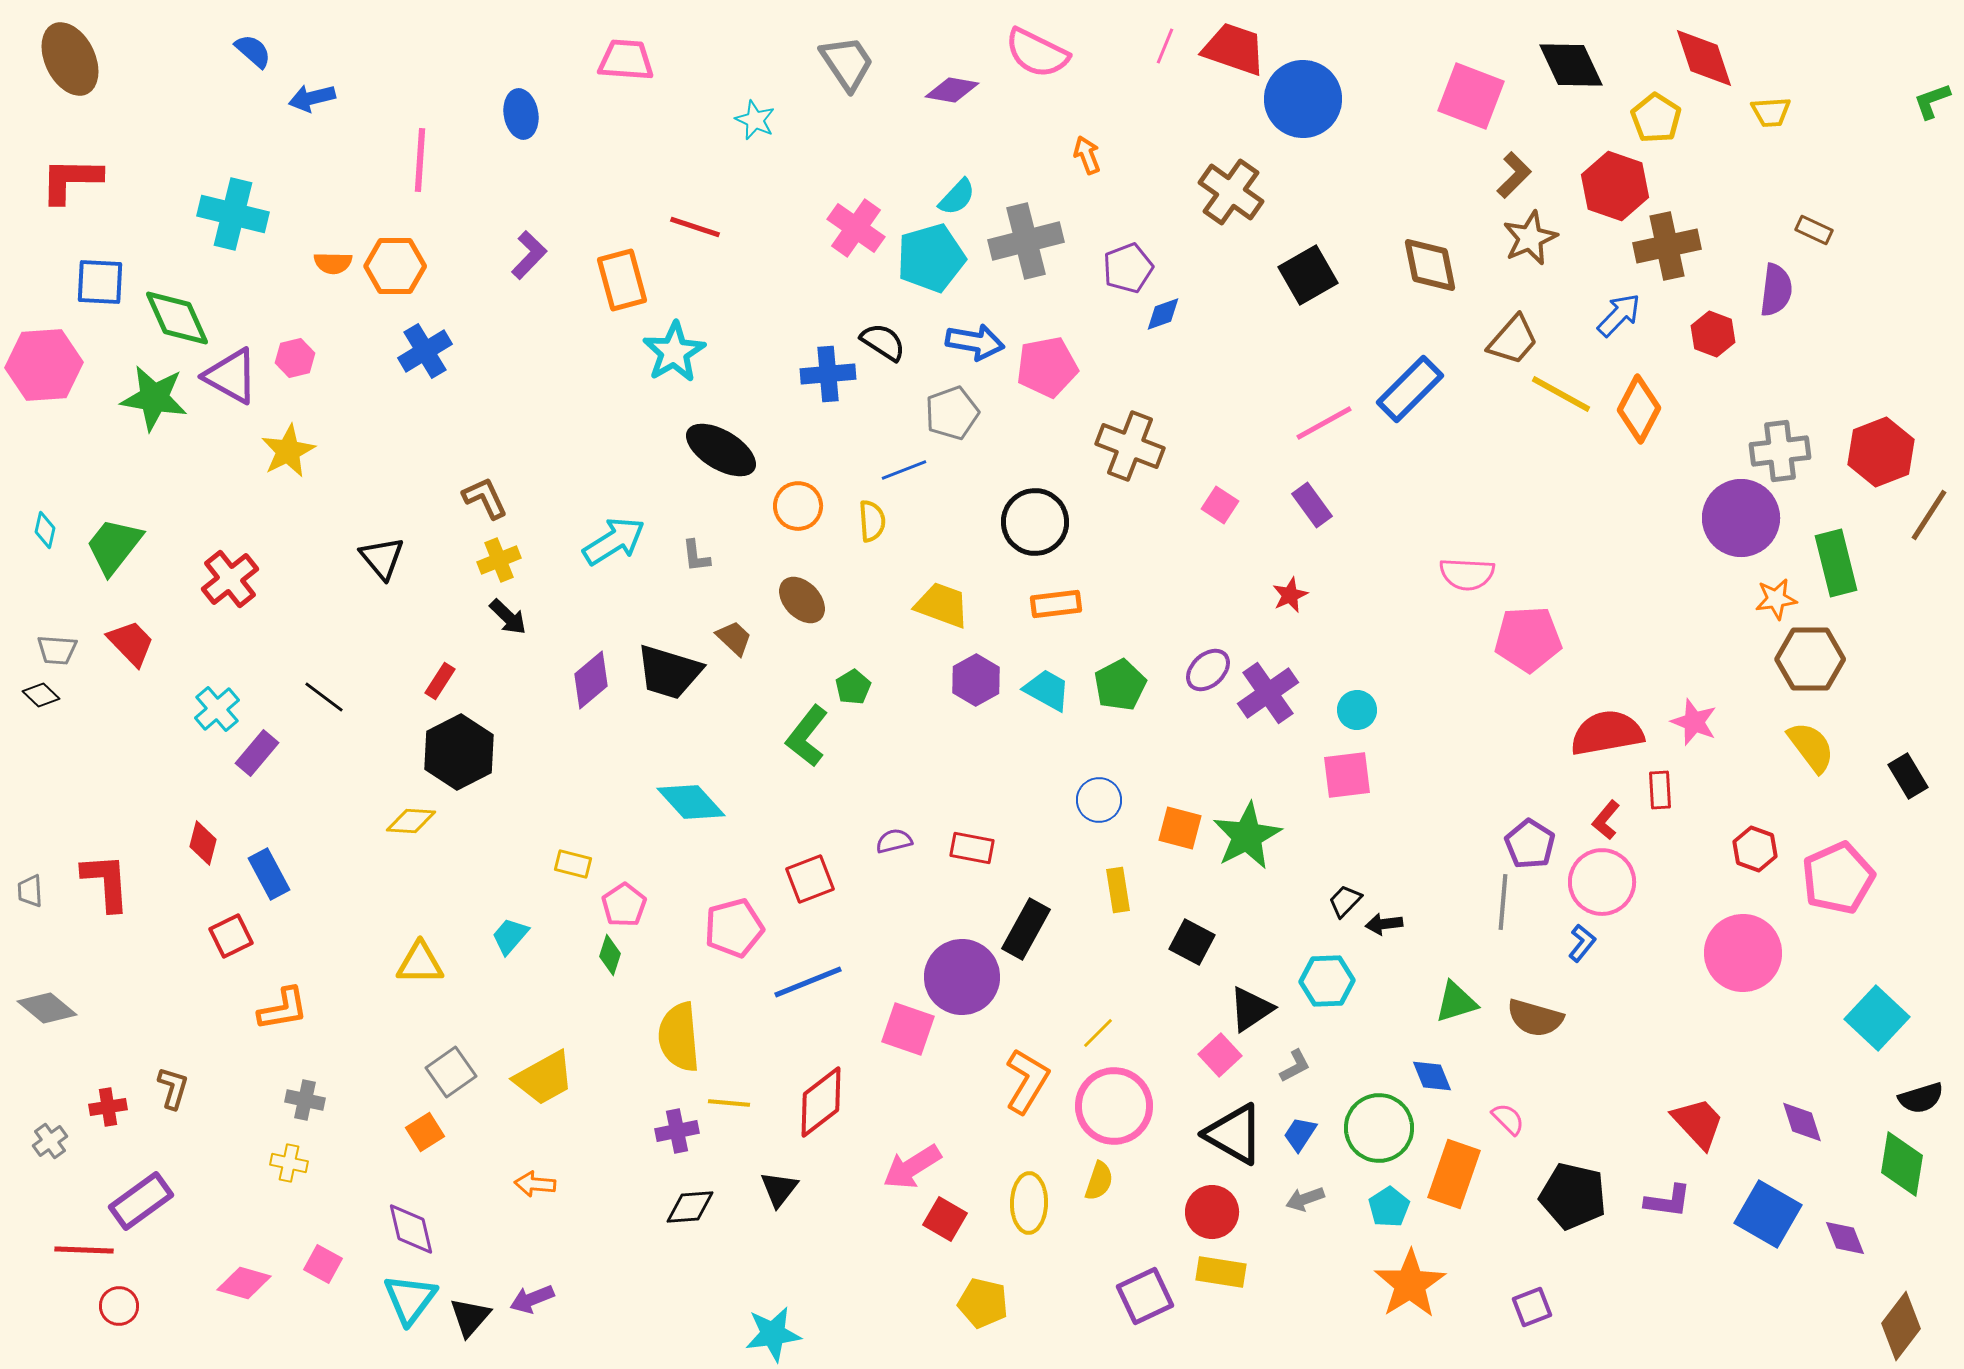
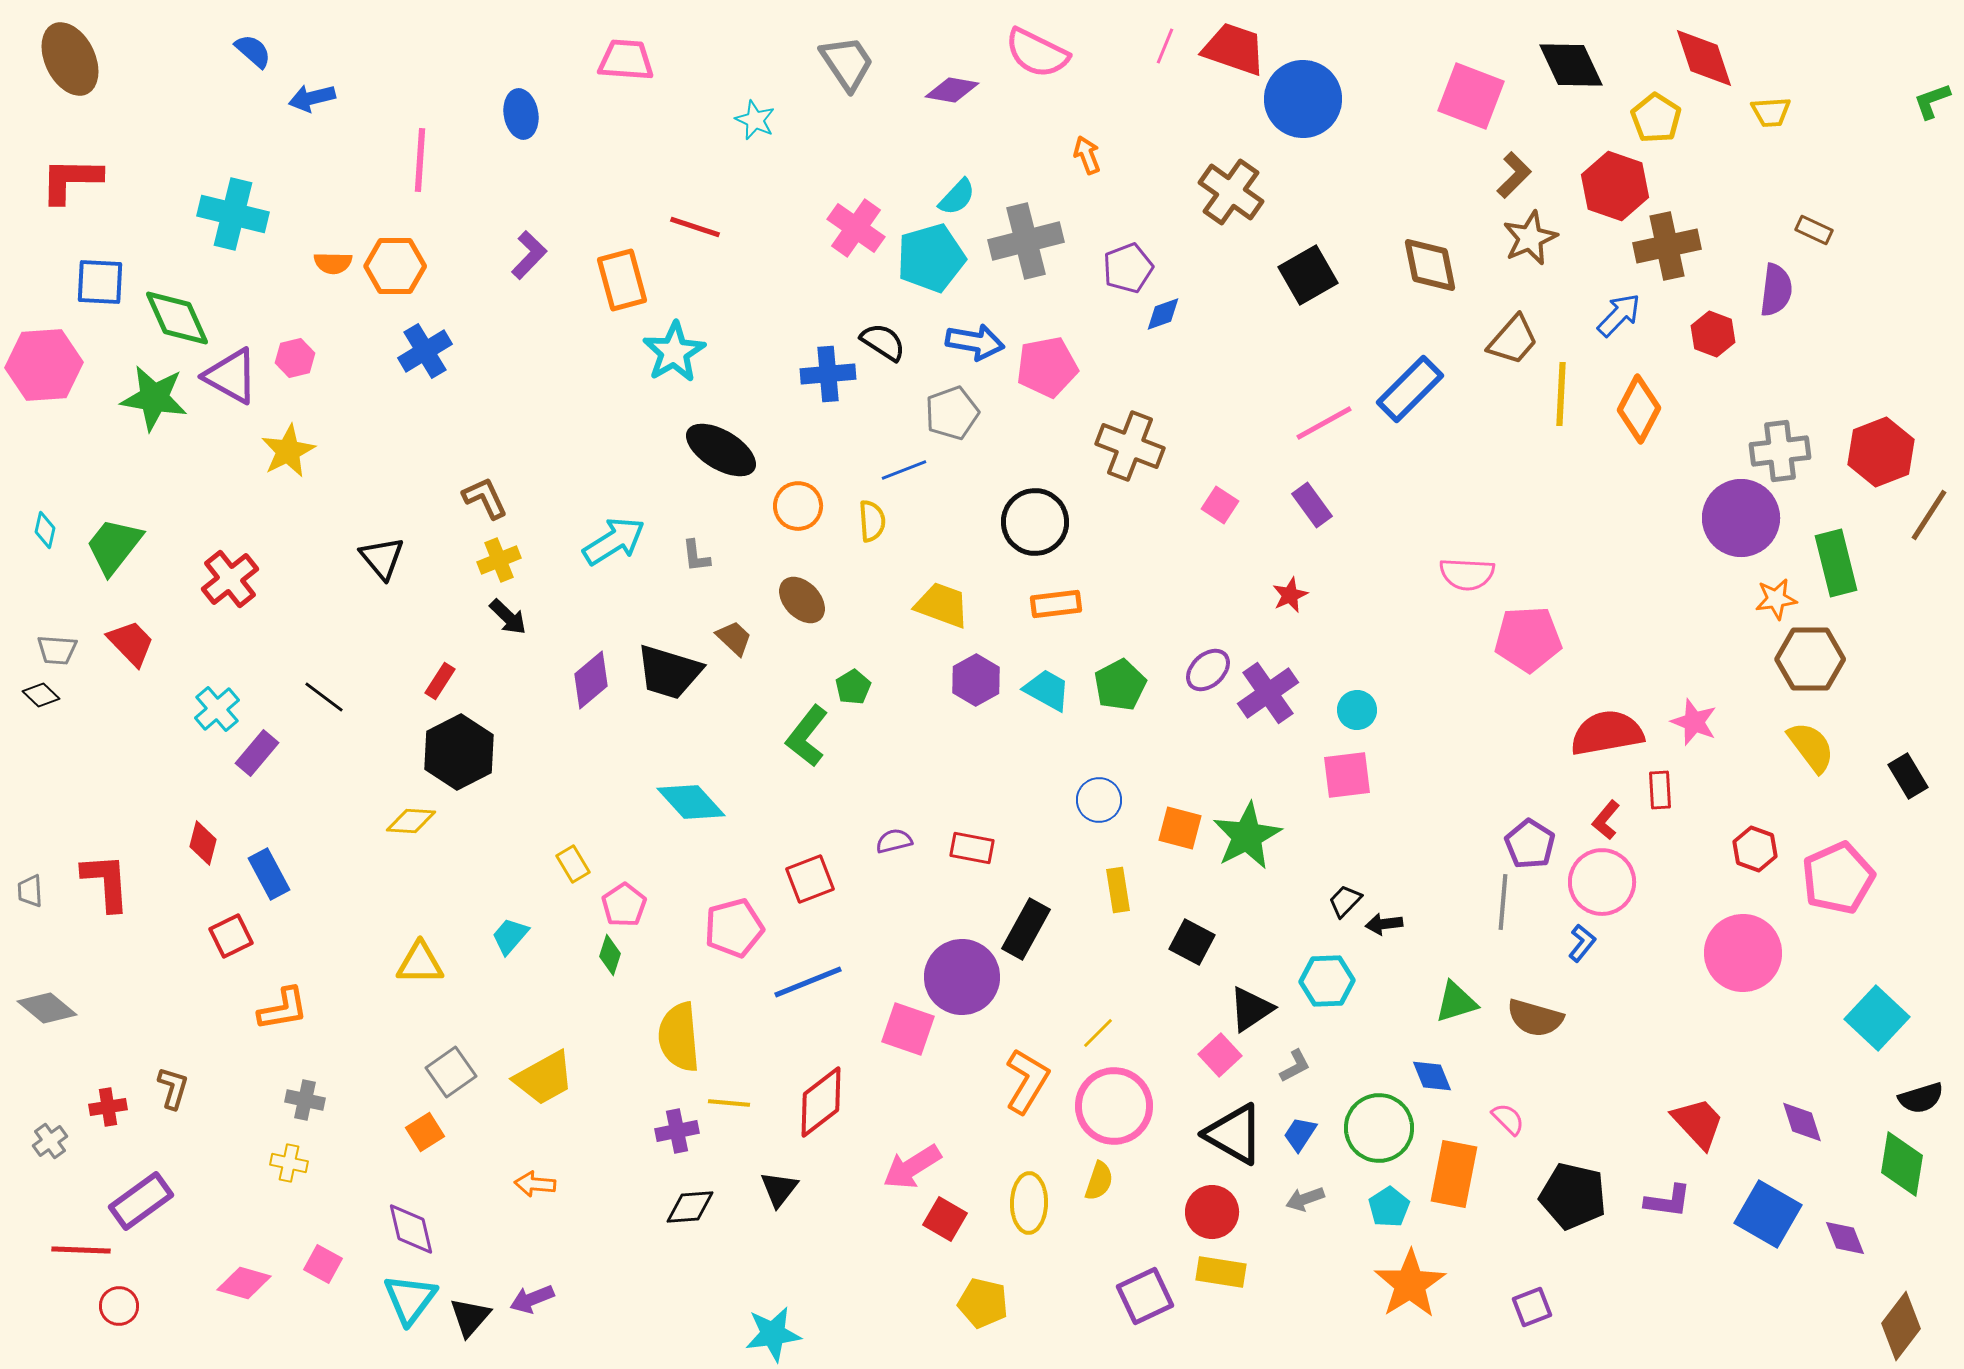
yellow line at (1561, 394): rotated 64 degrees clockwise
yellow rectangle at (573, 864): rotated 45 degrees clockwise
orange rectangle at (1454, 1174): rotated 8 degrees counterclockwise
red line at (84, 1250): moved 3 px left
